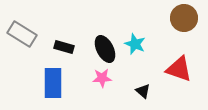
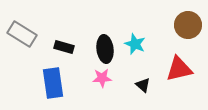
brown circle: moved 4 px right, 7 px down
black ellipse: rotated 20 degrees clockwise
red triangle: rotated 32 degrees counterclockwise
blue rectangle: rotated 8 degrees counterclockwise
black triangle: moved 6 px up
